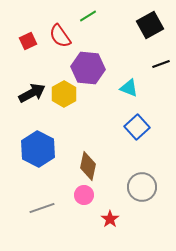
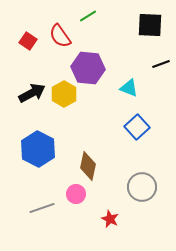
black square: rotated 32 degrees clockwise
red square: rotated 30 degrees counterclockwise
pink circle: moved 8 px left, 1 px up
red star: rotated 12 degrees counterclockwise
